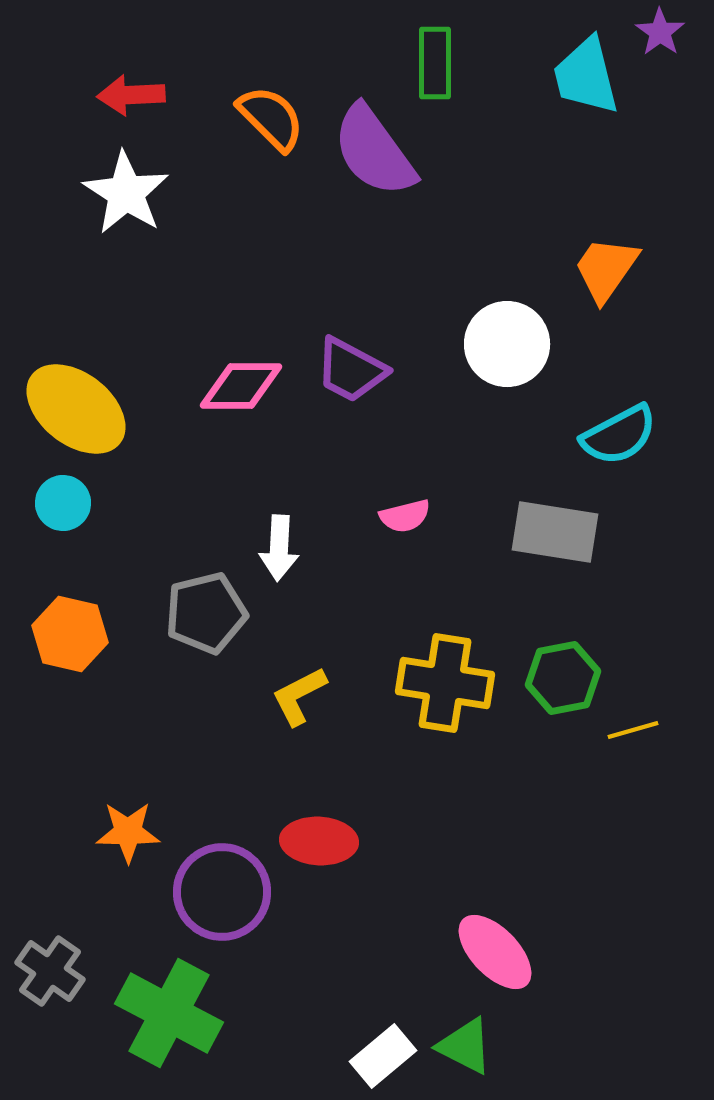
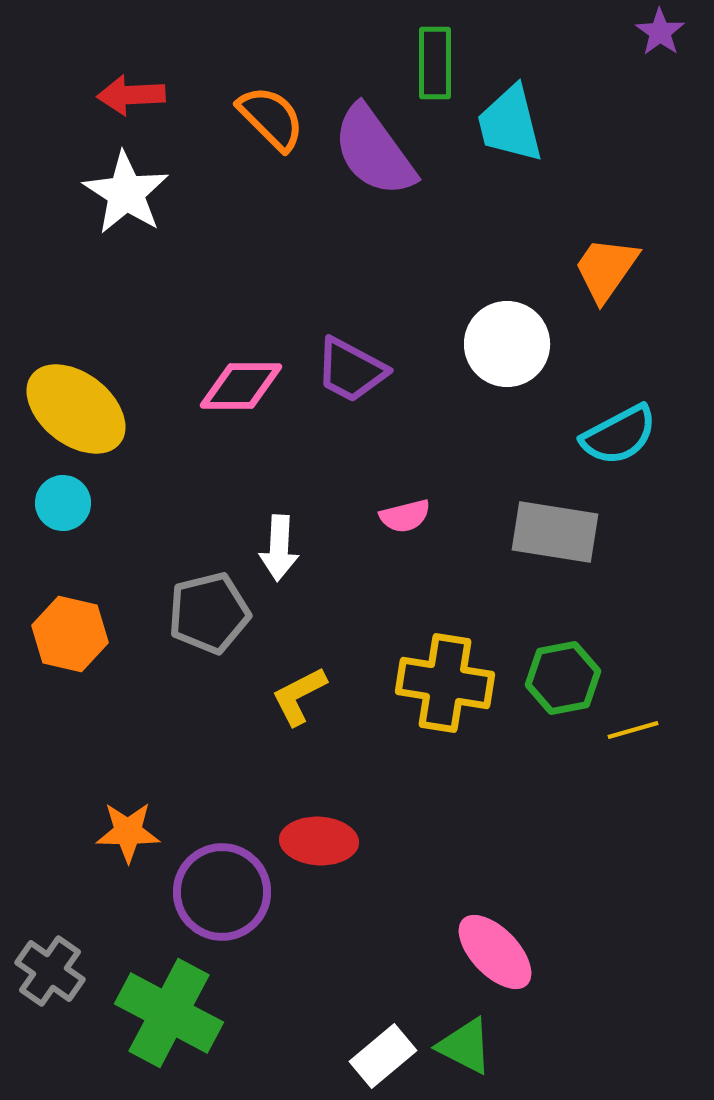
cyan trapezoid: moved 76 px left, 48 px down
gray pentagon: moved 3 px right
